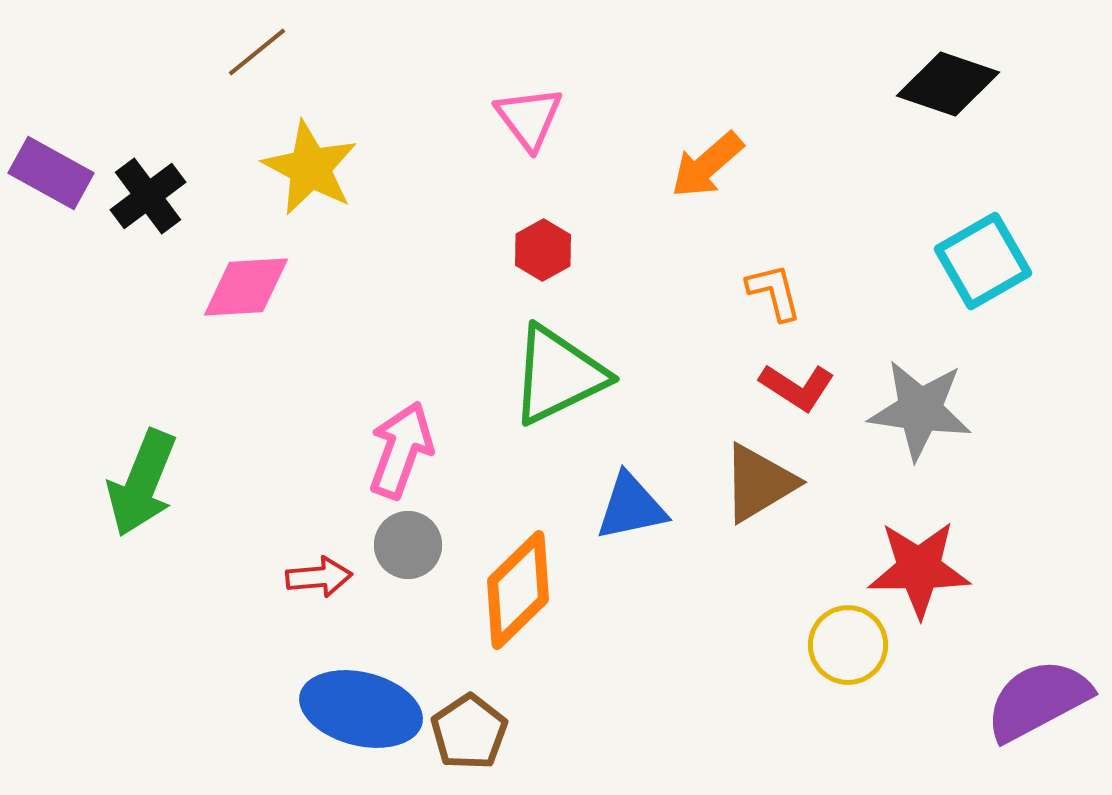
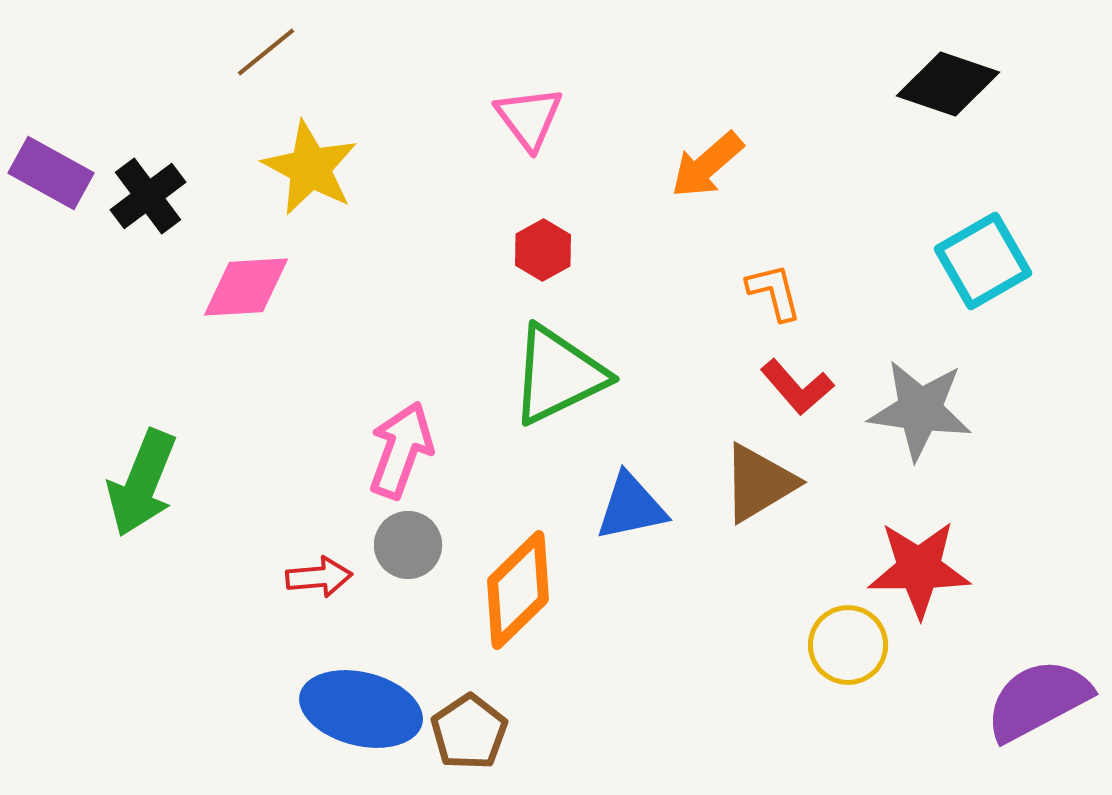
brown line: moved 9 px right
red L-shape: rotated 16 degrees clockwise
